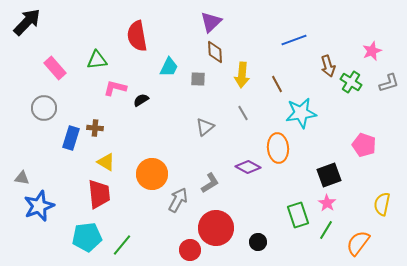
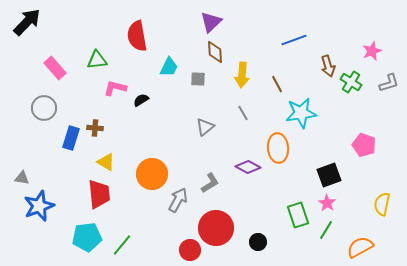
orange semicircle at (358, 243): moved 2 px right, 4 px down; rotated 24 degrees clockwise
